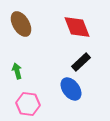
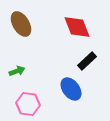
black rectangle: moved 6 px right, 1 px up
green arrow: rotated 84 degrees clockwise
